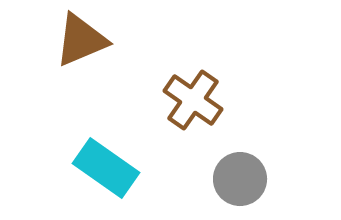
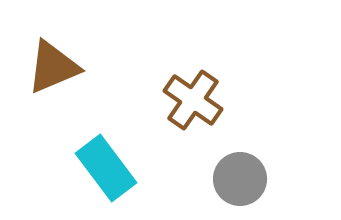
brown triangle: moved 28 px left, 27 px down
cyan rectangle: rotated 18 degrees clockwise
